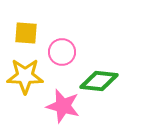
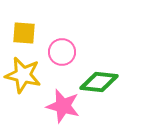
yellow square: moved 2 px left
yellow star: moved 2 px left, 1 px up; rotated 12 degrees clockwise
green diamond: moved 1 px down
